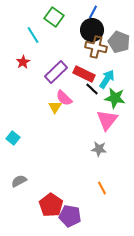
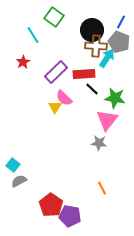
blue line: moved 28 px right, 10 px down
brown cross: moved 1 px up; rotated 10 degrees counterclockwise
red rectangle: rotated 30 degrees counterclockwise
cyan arrow: moved 21 px up
cyan square: moved 27 px down
gray star: moved 6 px up
